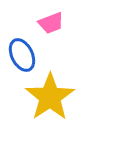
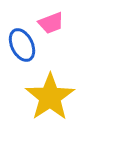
blue ellipse: moved 10 px up
